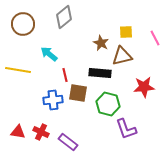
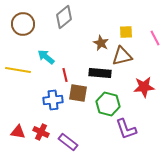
cyan arrow: moved 3 px left, 3 px down
